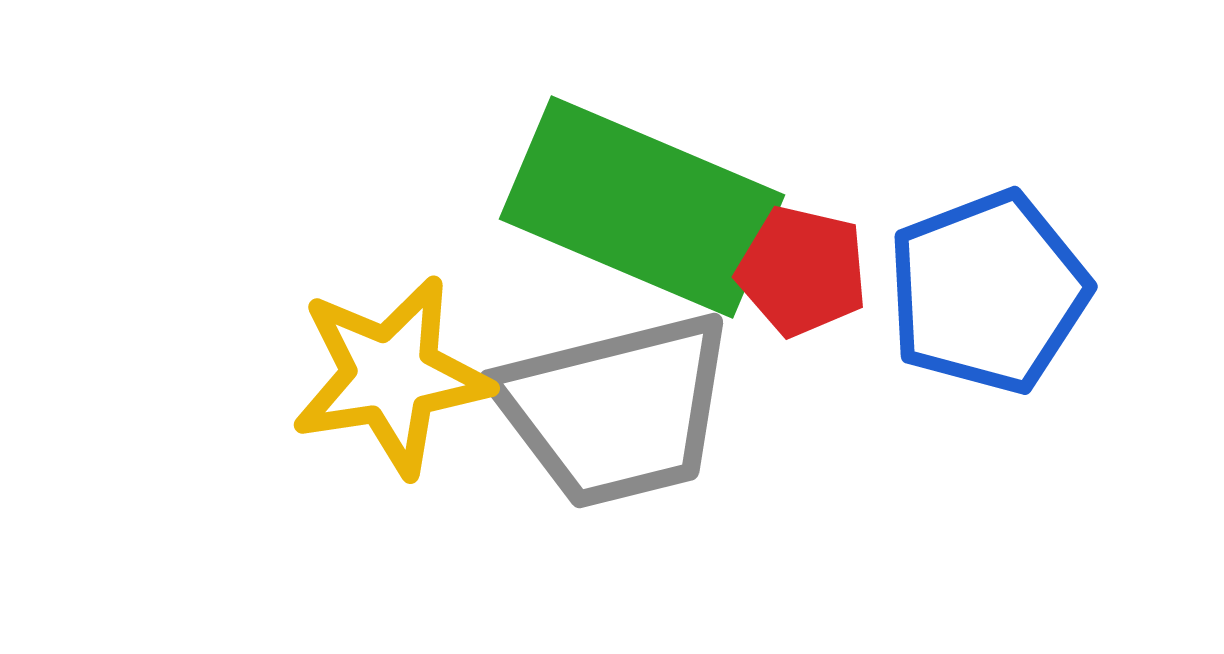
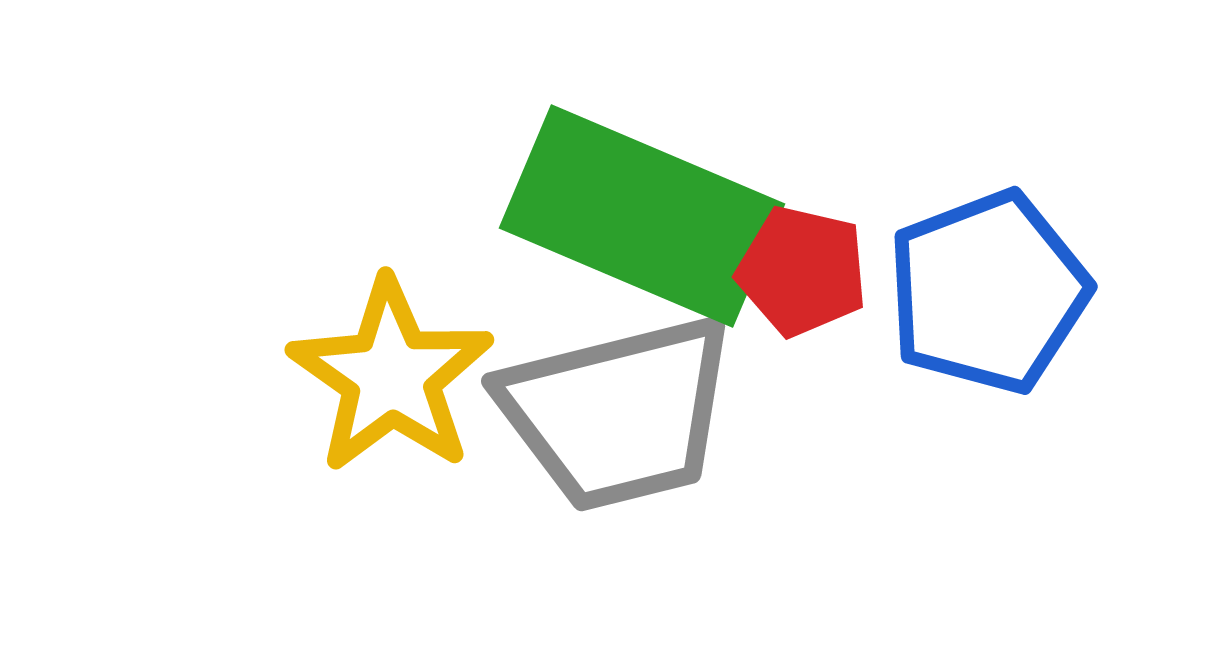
green rectangle: moved 9 px down
yellow star: rotated 28 degrees counterclockwise
gray trapezoid: moved 2 px right, 3 px down
